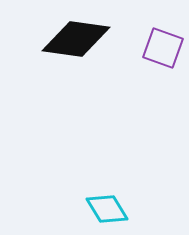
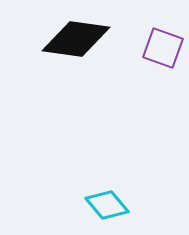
cyan diamond: moved 4 px up; rotated 9 degrees counterclockwise
